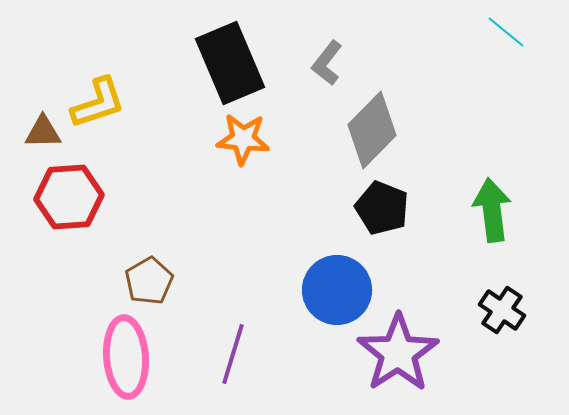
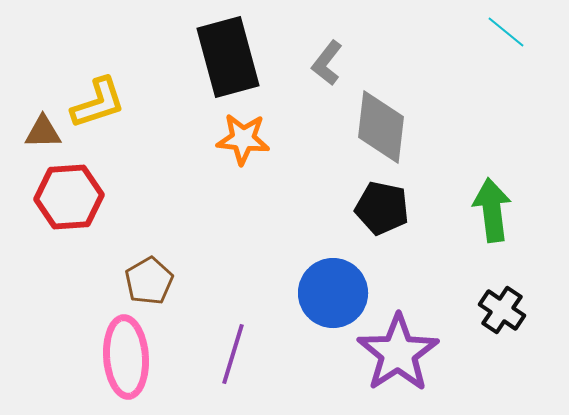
black rectangle: moved 2 px left, 6 px up; rotated 8 degrees clockwise
gray diamond: moved 9 px right, 3 px up; rotated 38 degrees counterclockwise
black pentagon: rotated 10 degrees counterclockwise
blue circle: moved 4 px left, 3 px down
